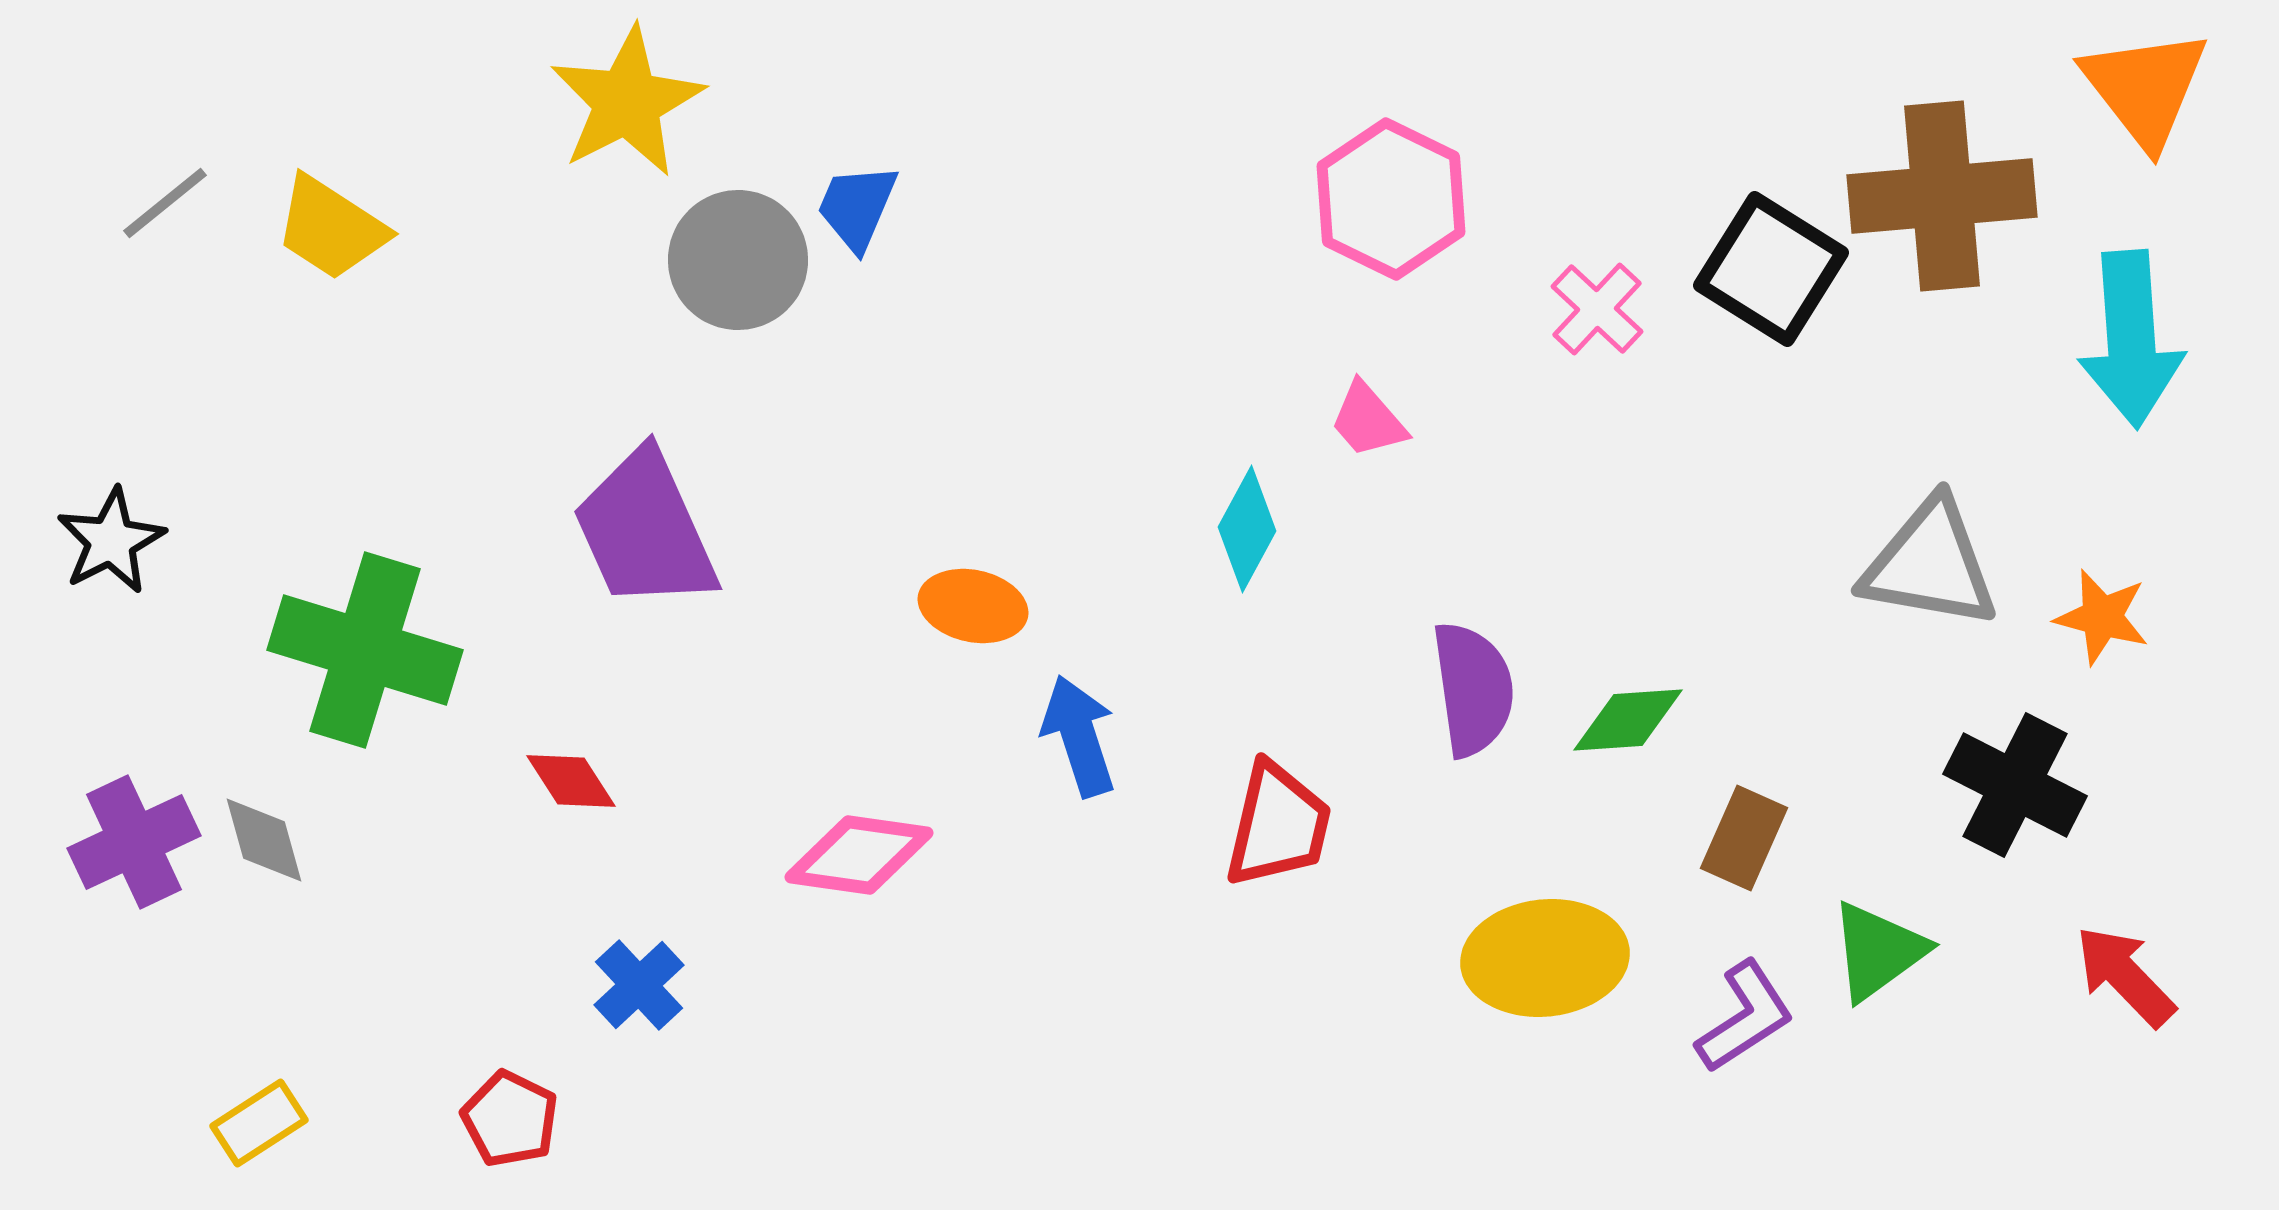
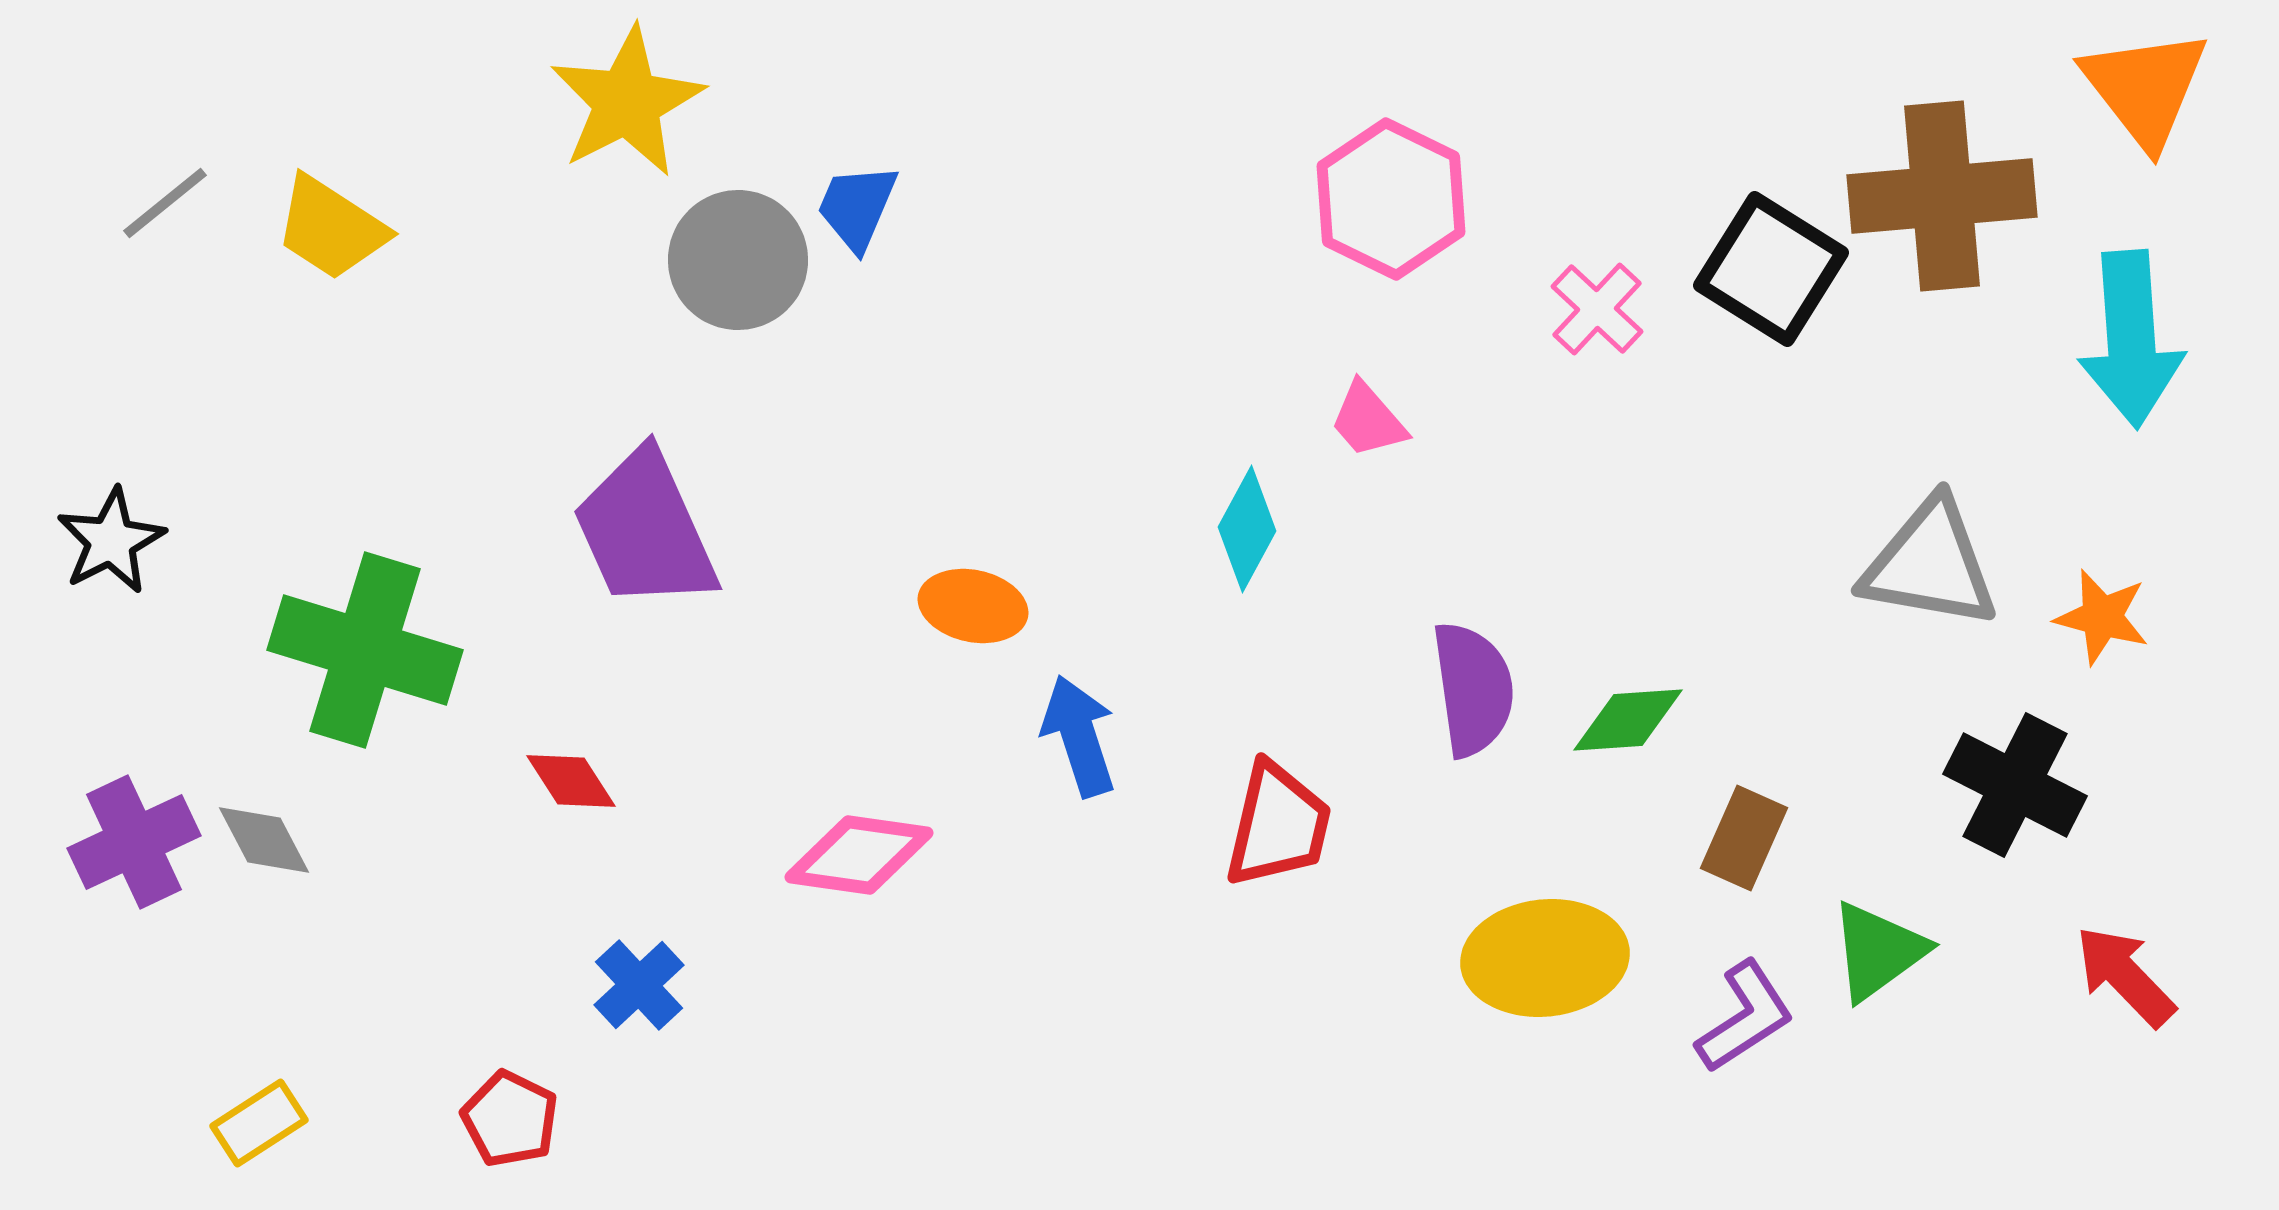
gray diamond: rotated 12 degrees counterclockwise
